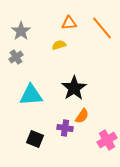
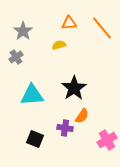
gray star: moved 2 px right
cyan triangle: moved 1 px right
